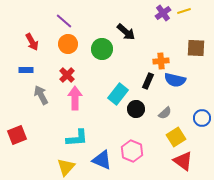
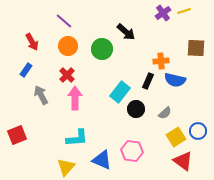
orange circle: moved 2 px down
blue rectangle: rotated 56 degrees counterclockwise
cyan rectangle: moved 2 px right, 2 px up
blue circle: moved 4 px left, 13 px down
pink hexagon: rotated 15 degrees counterclockwise
